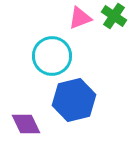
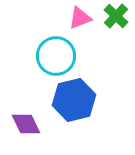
green cross: moved 2 px right; rotated 10 degrees clockwise
cyan circle: moved 4 px right
